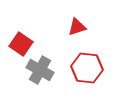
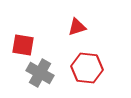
red square: moved 2 px right, 1 px down; rotated 25 degrees counterclockwise
gray cross: moved 3 px down
